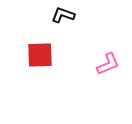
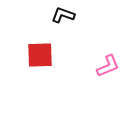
pink L-shape: moved 2 px down
